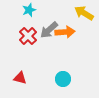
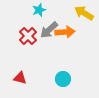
cyan star: moved 10 px right
